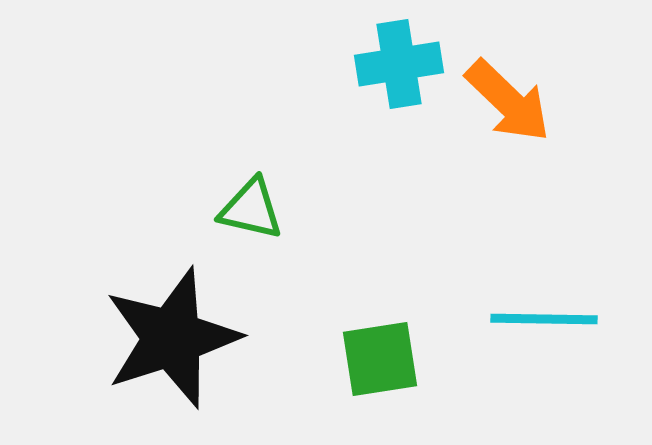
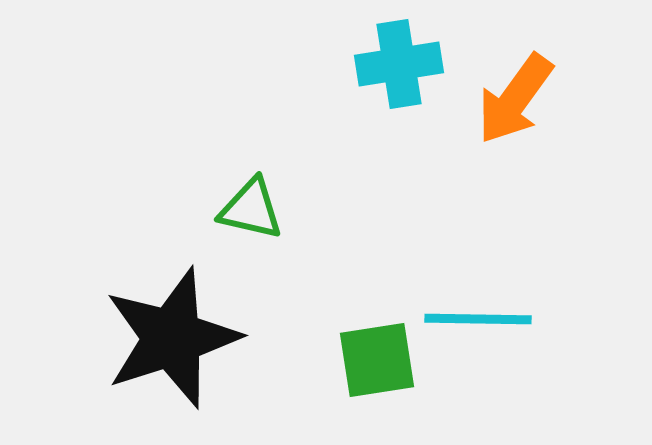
orange arrow: moved 7 px right, 2 px up; rotated 82 degrees clockwise
cyan line: moved 66 px left
green square: moved 3 px left, 1 px down
